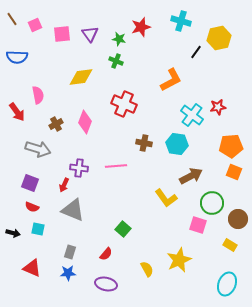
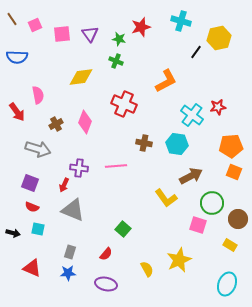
orange L-shape at (171, 80): moved 5 px left, 1 px down
